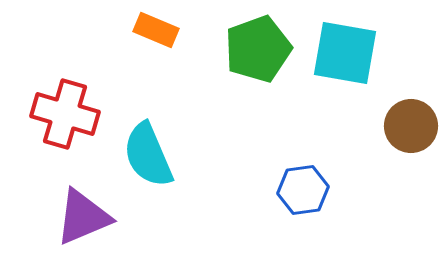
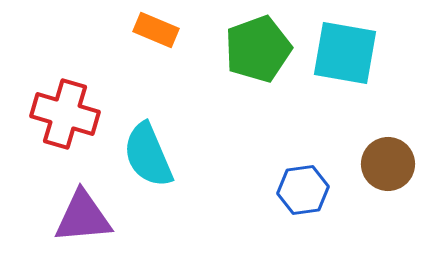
brown circle: moved 23 px left, 38 px down
purple triangle: rotated 18 degrees clockwise
